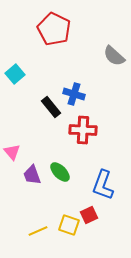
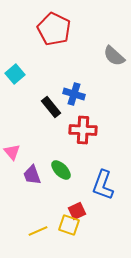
green ellipse: moved 1 px right, 2 px up
red square: moved 12 px left, 4 px up
